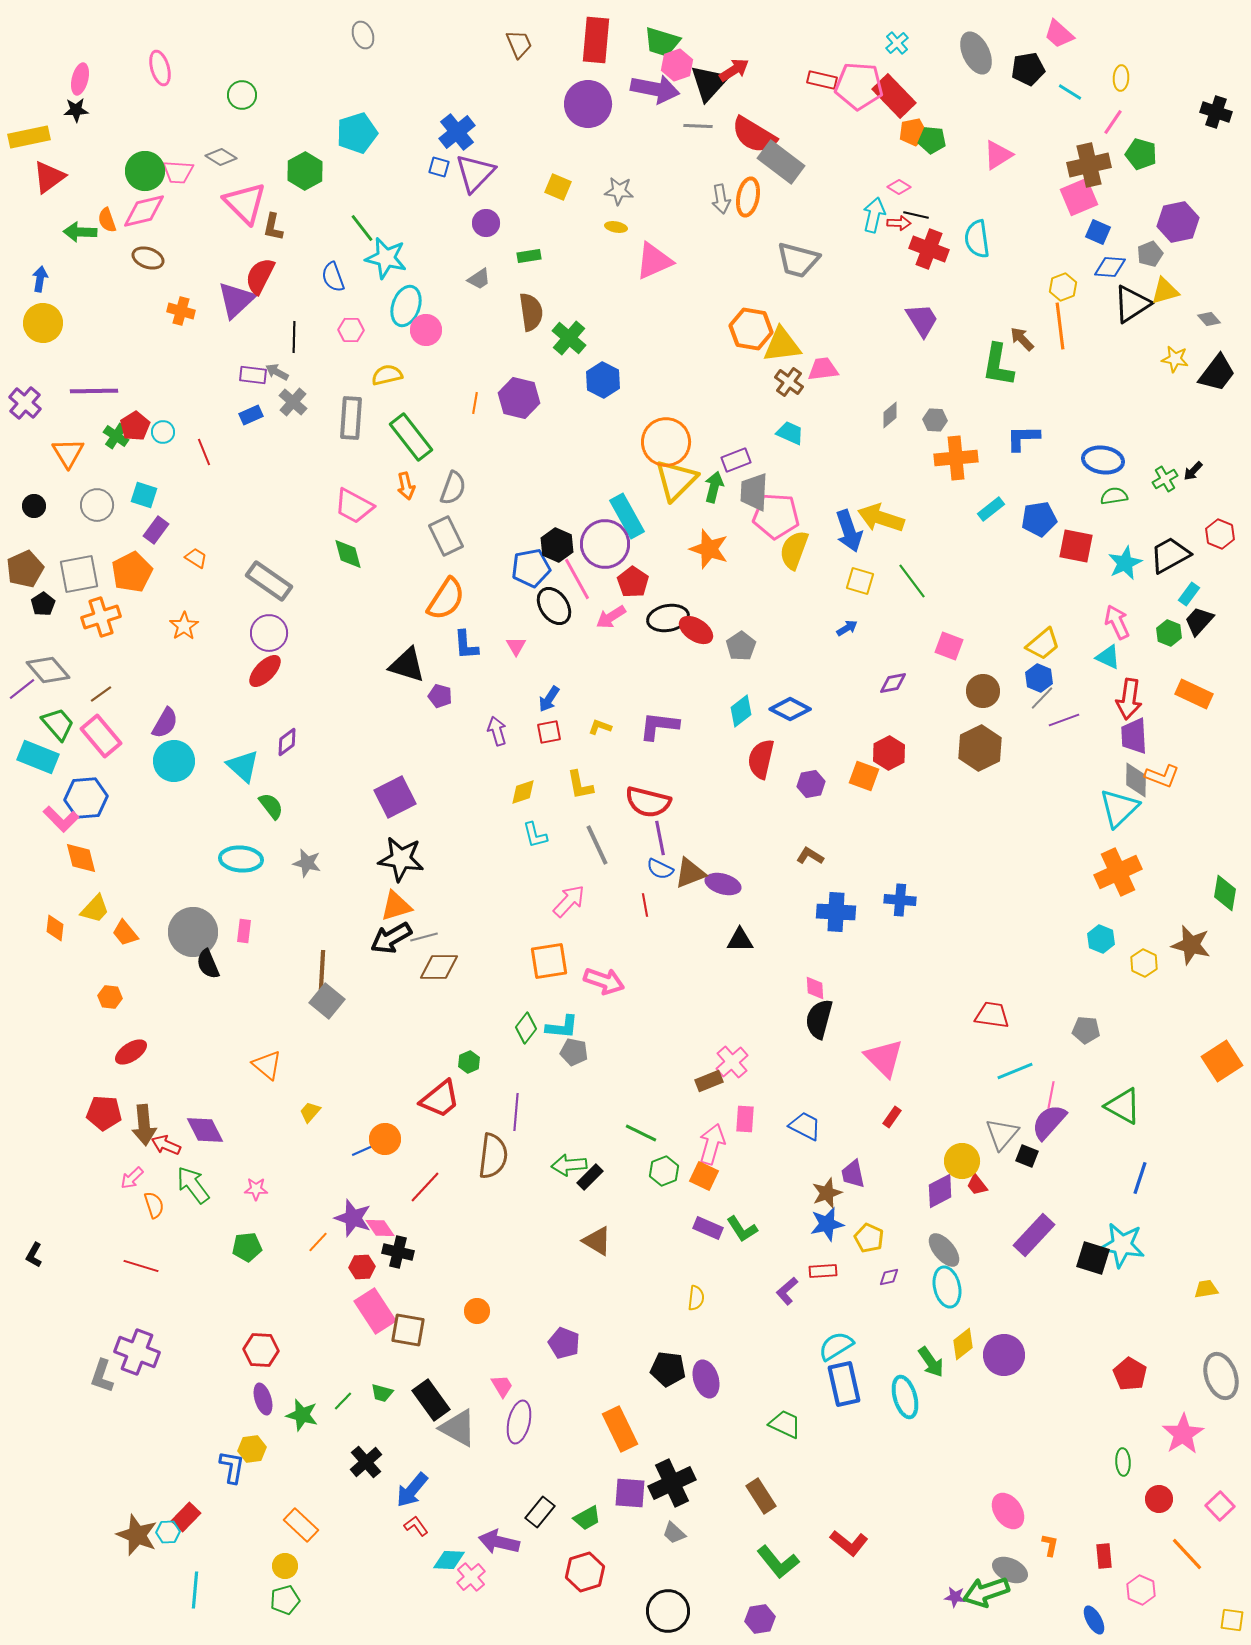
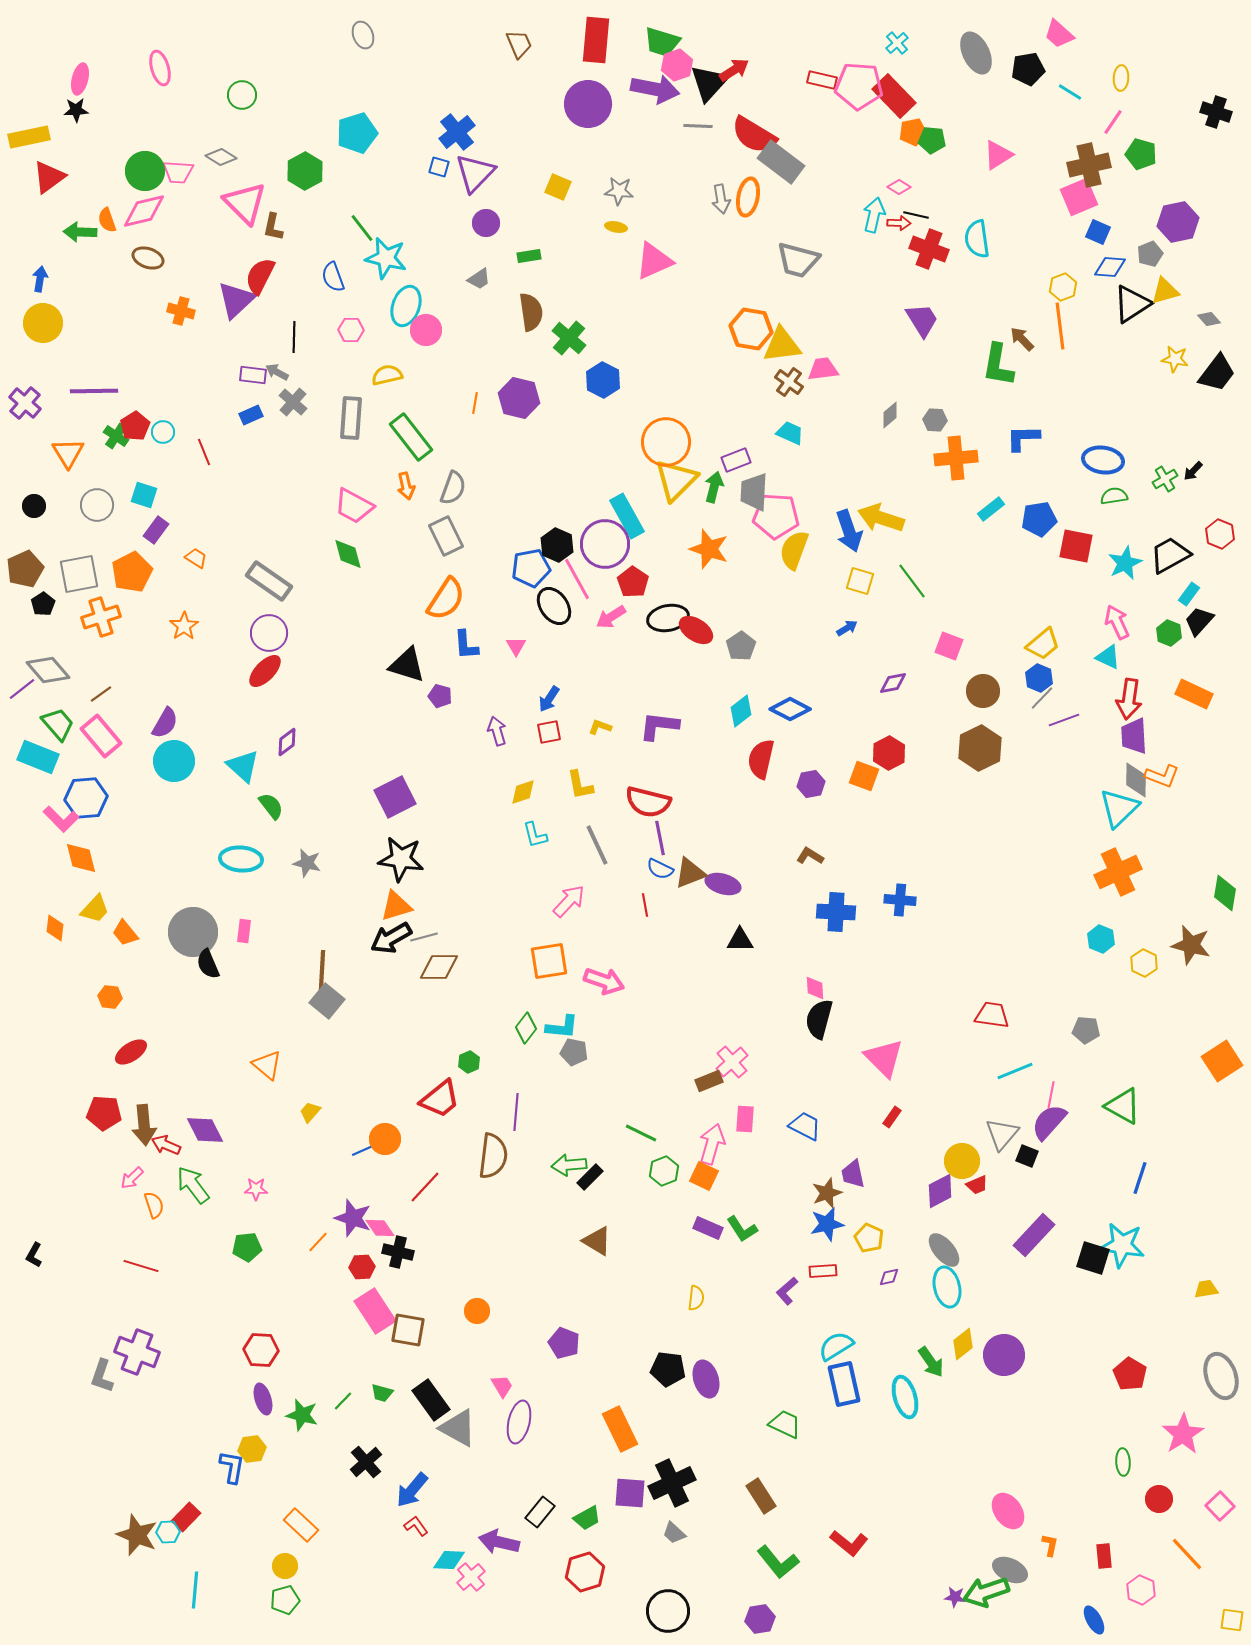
red trapezoid at (977, 1185): rotated 75 degrees counterclockwise
